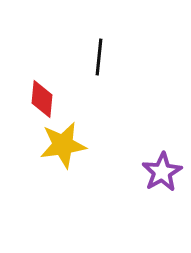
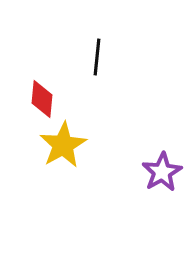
black line: moved 2 px left
yellow star: rotated 21 degrees counterclockwise
